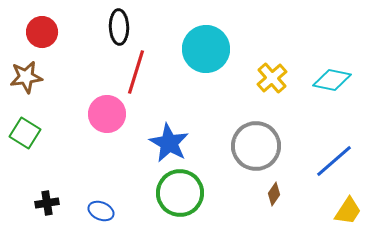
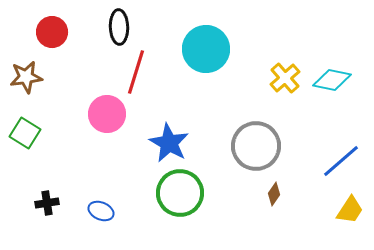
red circle: moved 10 px right
yellow cross: moved 13 px right
blue line: moved 7 px right
yellow trapezoid: moved 2 px right, 1 px up
